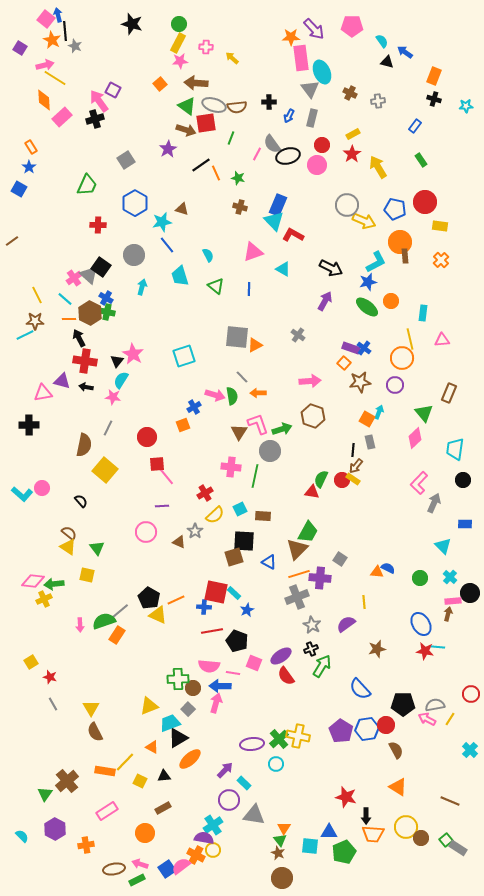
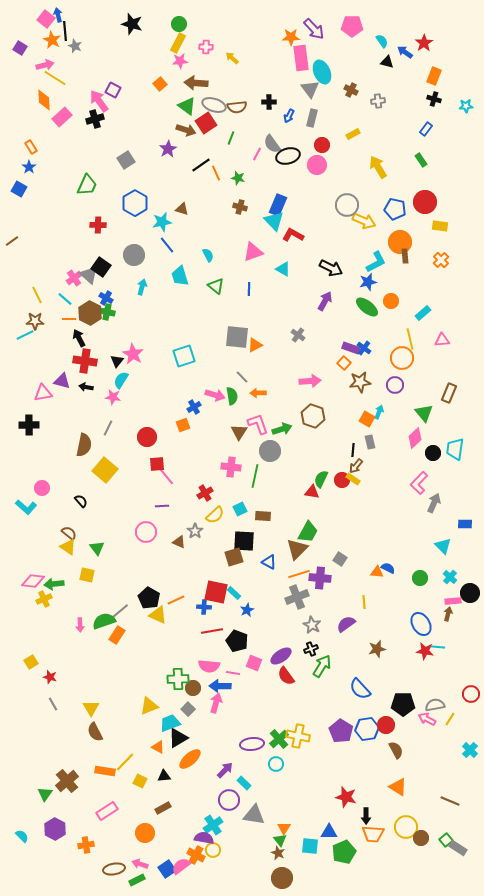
brown cross at (350, 93): moved 1 px right, 3 px up
red square at (206, 123): rotated 25 degrees counterclockwise
blue rectangle at (415, 126): moved 11 px right, 3 px down
red star at (352, 154): moved 72 px right, 111 px up
cyan rectangle at (423, 313): rotated 42 degrees clockwise
black circle at (463, 480): moved 30 px left, 27 px up
cyan L-shape at (22, 494): moved 4 px right, 13 px down
orange triangle at (152, 747): moved 6 px right
